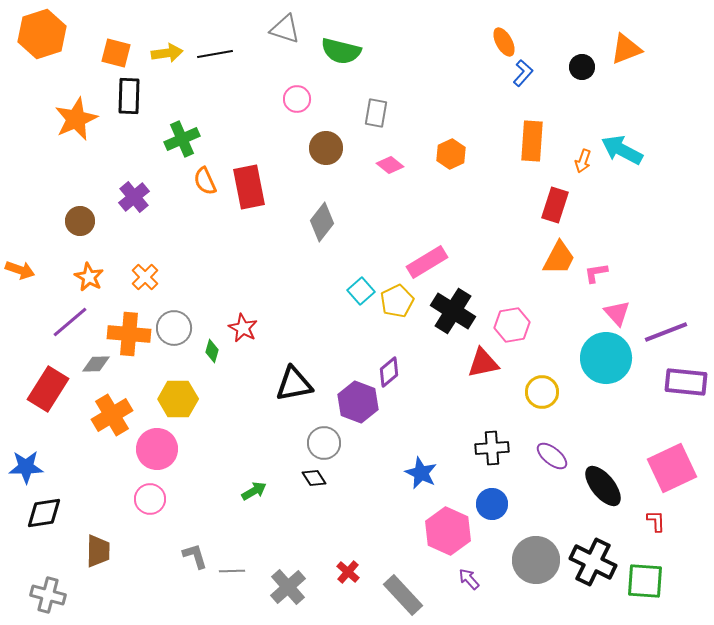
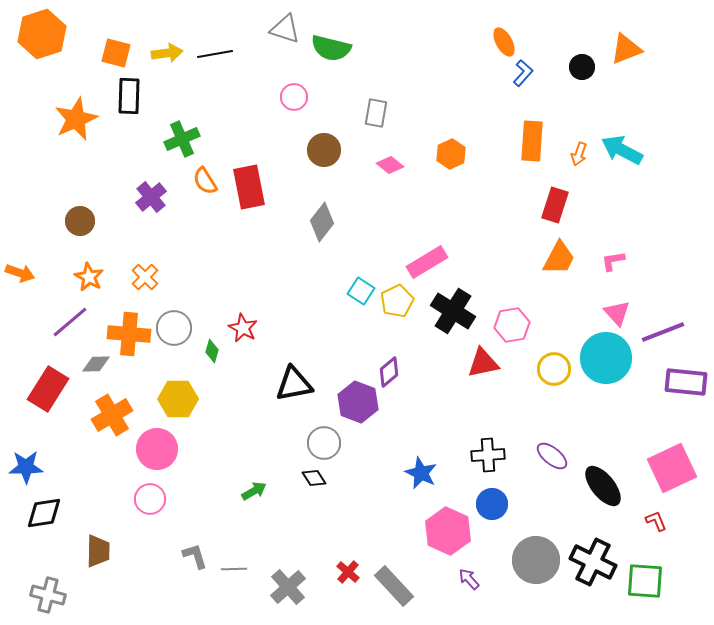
green semicircle at (341, 51): moved 10 px left, 3 px up
pink circle at (297, 99): moved 3 px left, 2 px up
brown circle at (326, 148): moved 2 px left, 2 px down
orange arrow at (583, 161): moved 4 px left, 7 px up
orange semicircle at (205, 181): rotated 8 degrees counterclockwise
purple cross at (134, 197): moved 17 px right
orange arrow at (20, 270): moved 3 px down
pink L-shape at (596, 273): moved 17 px right, 12 px up
cyan square at (361, 291): rotated 16 degrees counterclockwise
purple line at (666, 332): moved 3 px left
yellow circle at (542, 392): moved 12 px right, 23 px up
black cross at (492, 448): moved 4 px left, 7 px down
red L-shape at (656, 521): rotated 20 degrees counterclockwise
gray line at (232, 571): moved 2 px right, 2 px up
gray rectangle at (403, 595): moved 9 px left, 9 px up
